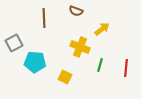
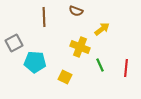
brown line: moved 1 px up
green line: rotated 40 degrees counterclockwise
